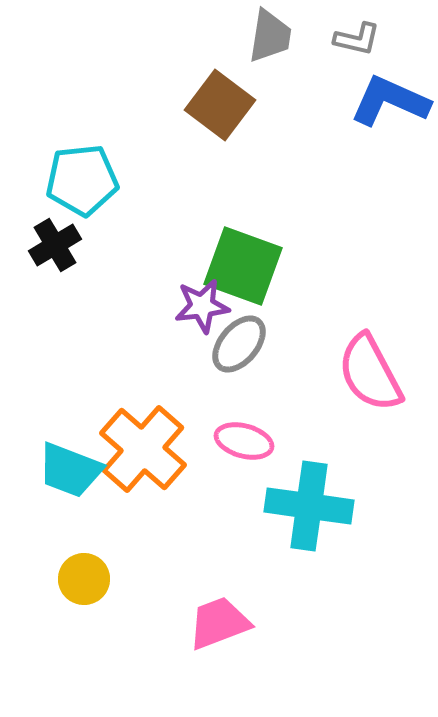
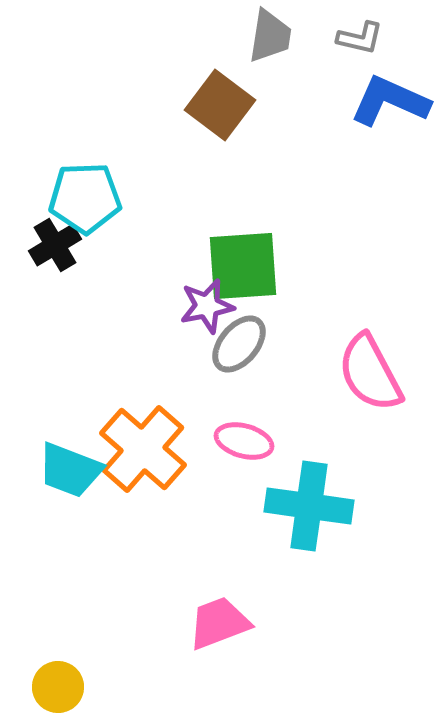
gray L-shape: moved 3 px right, 1 px up
cyan pentagon: moved 3 px right, 18 px down; rotated 4 degrees clockwise
green square: rotated 24 degrees counterclockwise
purple star: moved 5 px right; rotated 4 degrees counterclockwise
yellow circle: moved 26 px left, 108 px down
